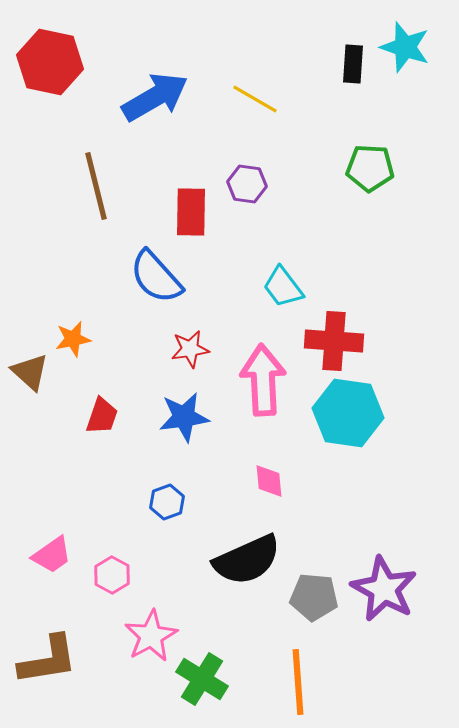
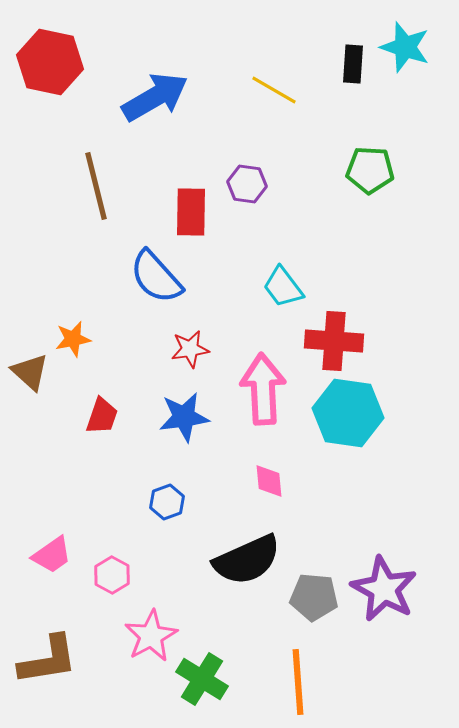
yellow line: moved 19 px right, 9 px up
green pentagon: moved 2 px down
pink arrow: moved 9 px down
